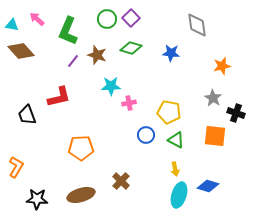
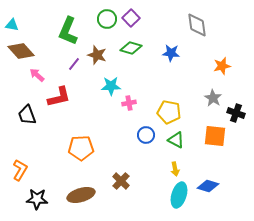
pink arrow: moved 56 px down
purple line: moved 1 px right, 3 px down
orange L-shape: moved 4 px right, 3 px down
